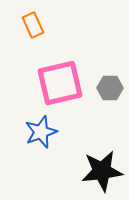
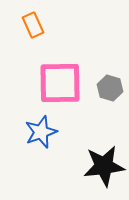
pink square: rotated 12 degrees clockwise
gray hexagon: rotated 15 degrees clockwise
black star: moved 2 px right, 5 px up
